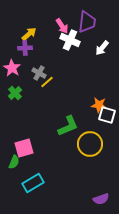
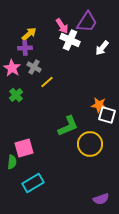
purple trapezoid: rotated 25 degrees clockwise
gray cross: moved 5 px left, 6 px up
green cross: moved 1 px right, 2 px down
green semicircle: moved 2 px left; rotated 16 degrees counterclockwise
